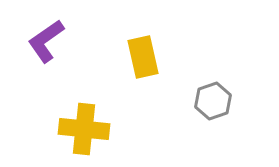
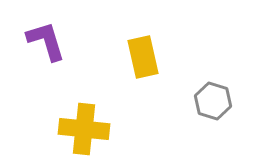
purple L-shape: rotated 108 degrees clockwise
gray hexagon: rotated 24 degrees counterclockwise
